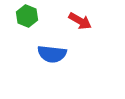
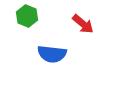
red arrow: moved 3 px right, 3 px down; rotated 10 degrees clockwise
